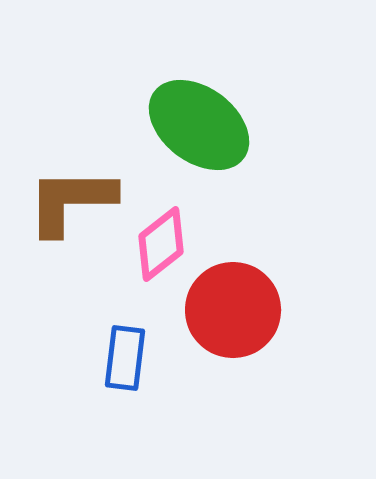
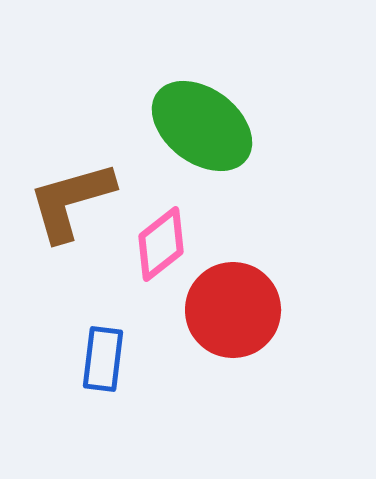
green ellipse: moved 3 px right, 1 px down
brown L-shape: rotated 16 degrees counterclockwise
blue rectangle: moved 22 px left, 1 px down
